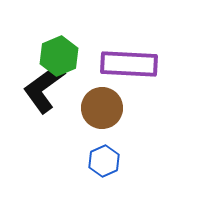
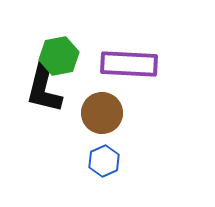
green hexagon: rotated 12 degrees clockwise
black L-shape: rotated 40 degrees counterclockwise
brown circle: moved 5 px down
